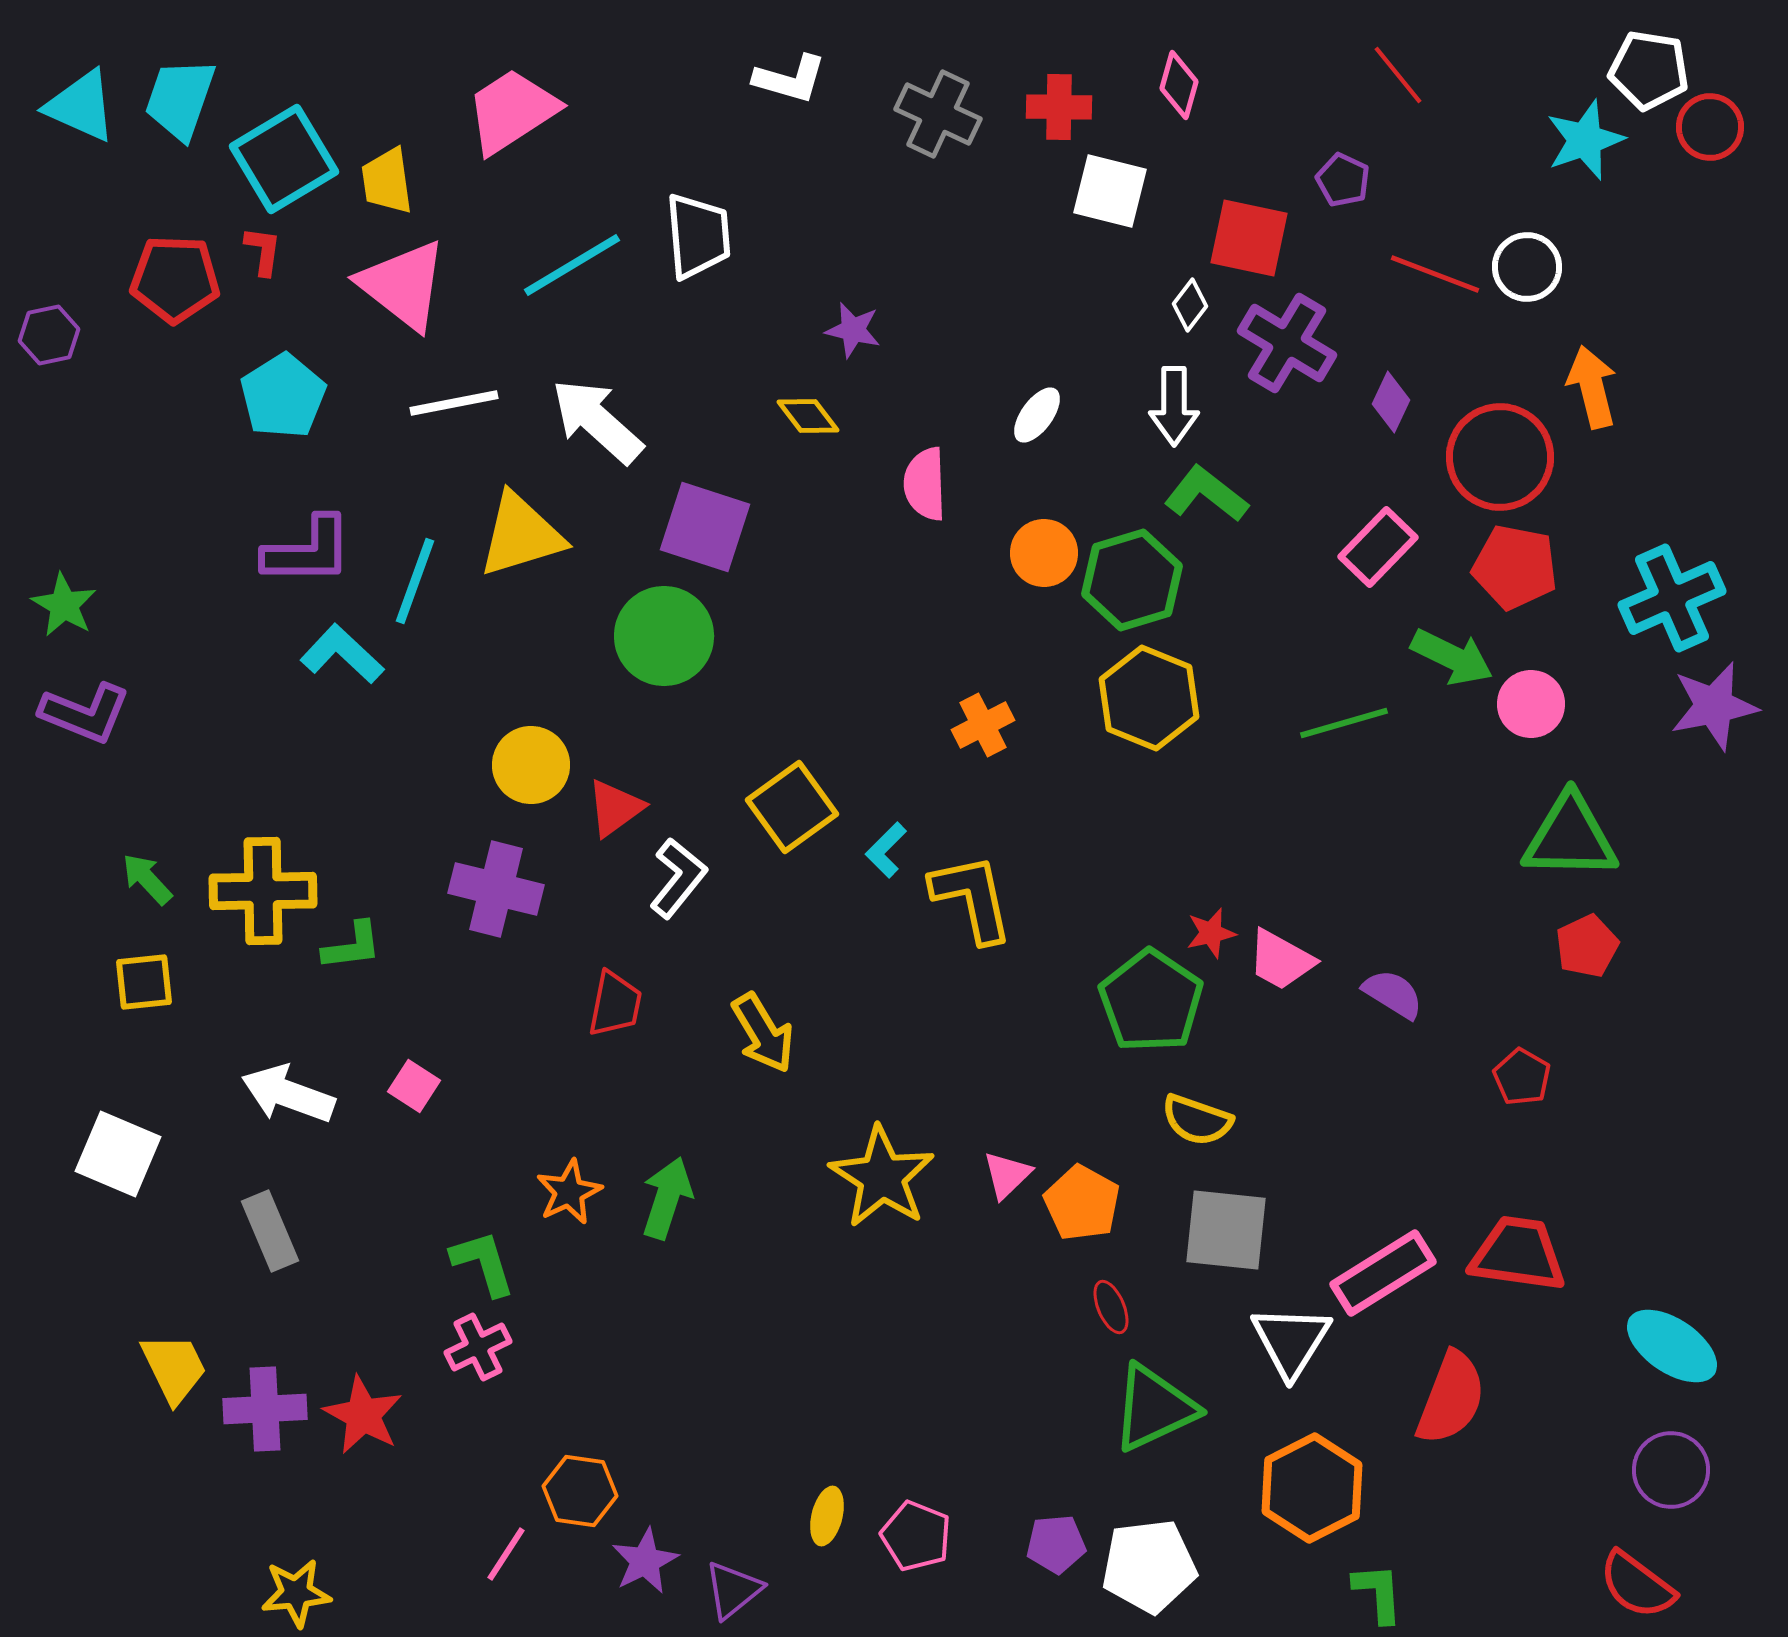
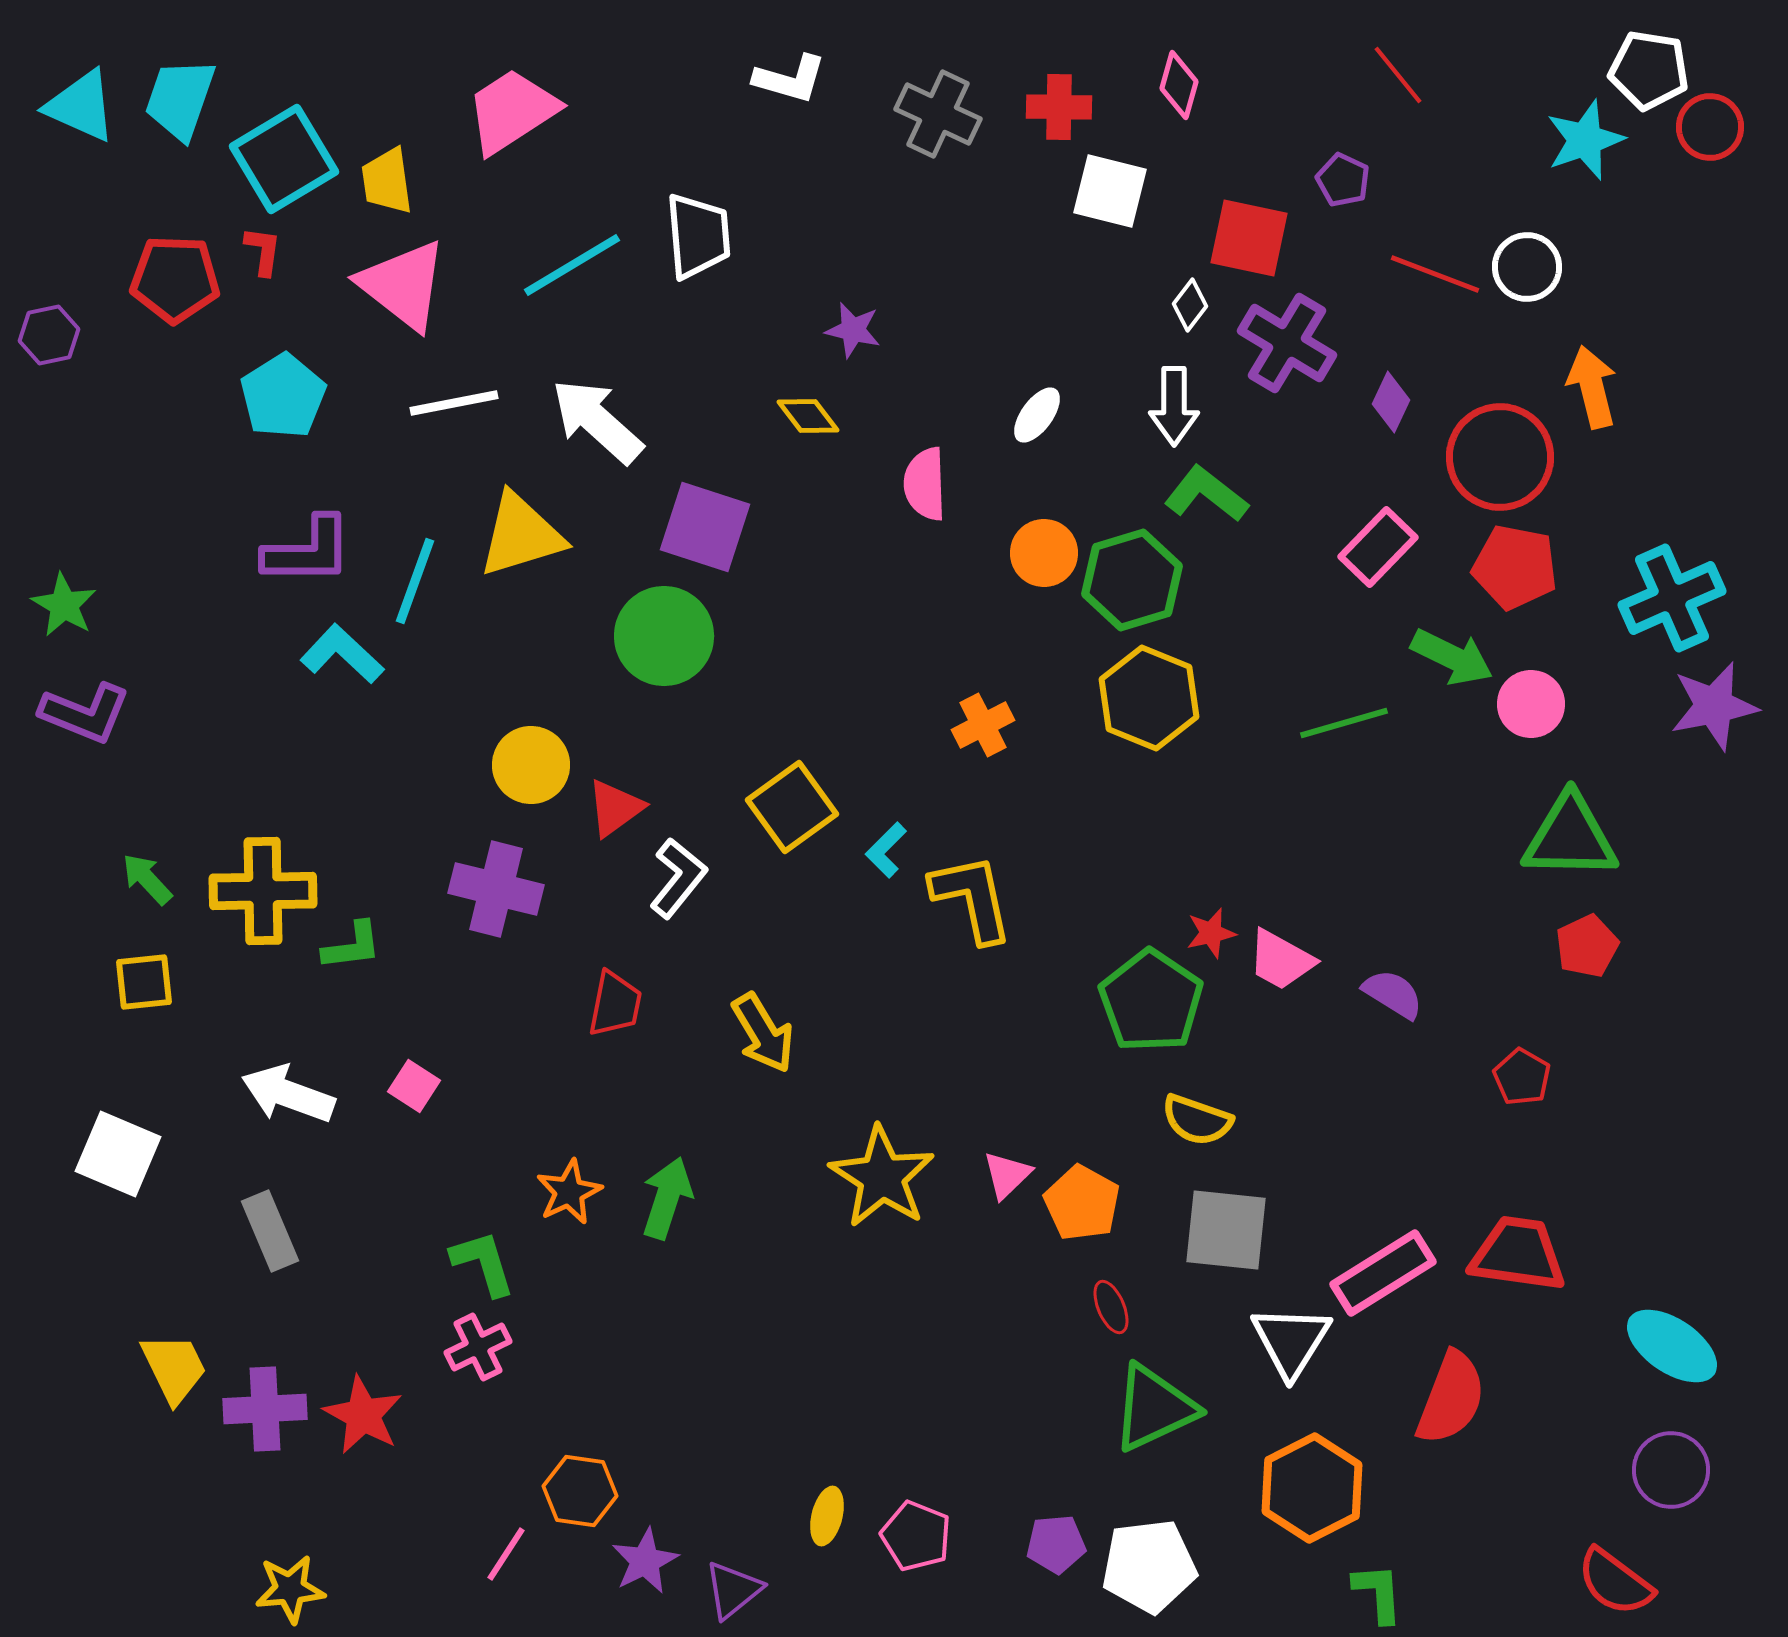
red semicircle at (1637, 1585): moved 22 px left, 3 px up
yellow star at (296, 1593): moved 6 px left, 4 px up
